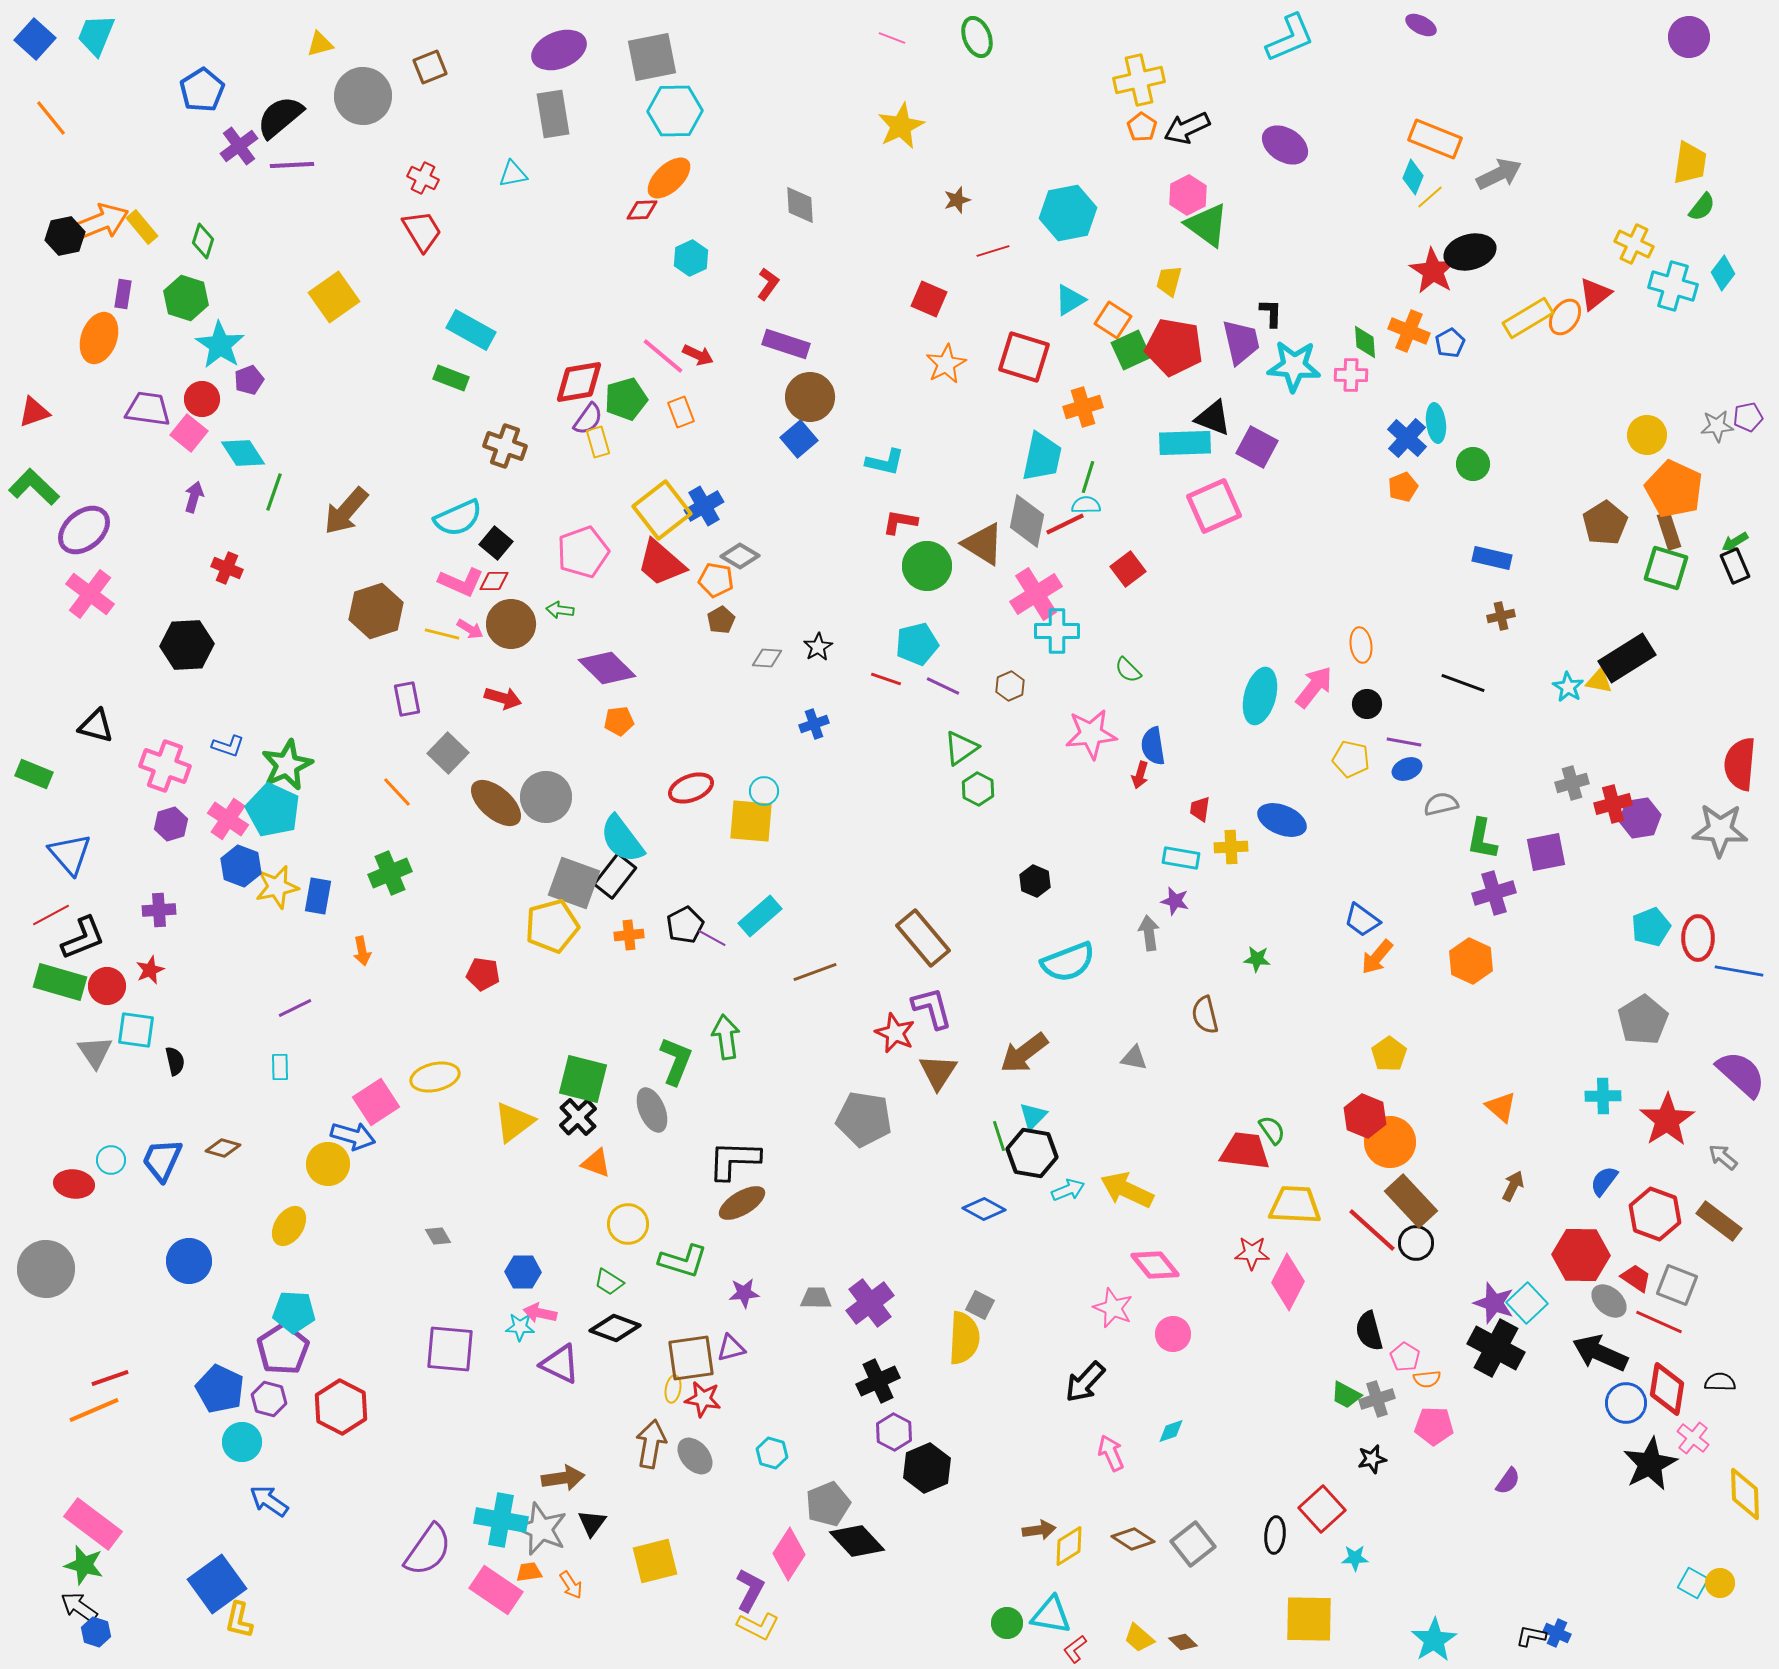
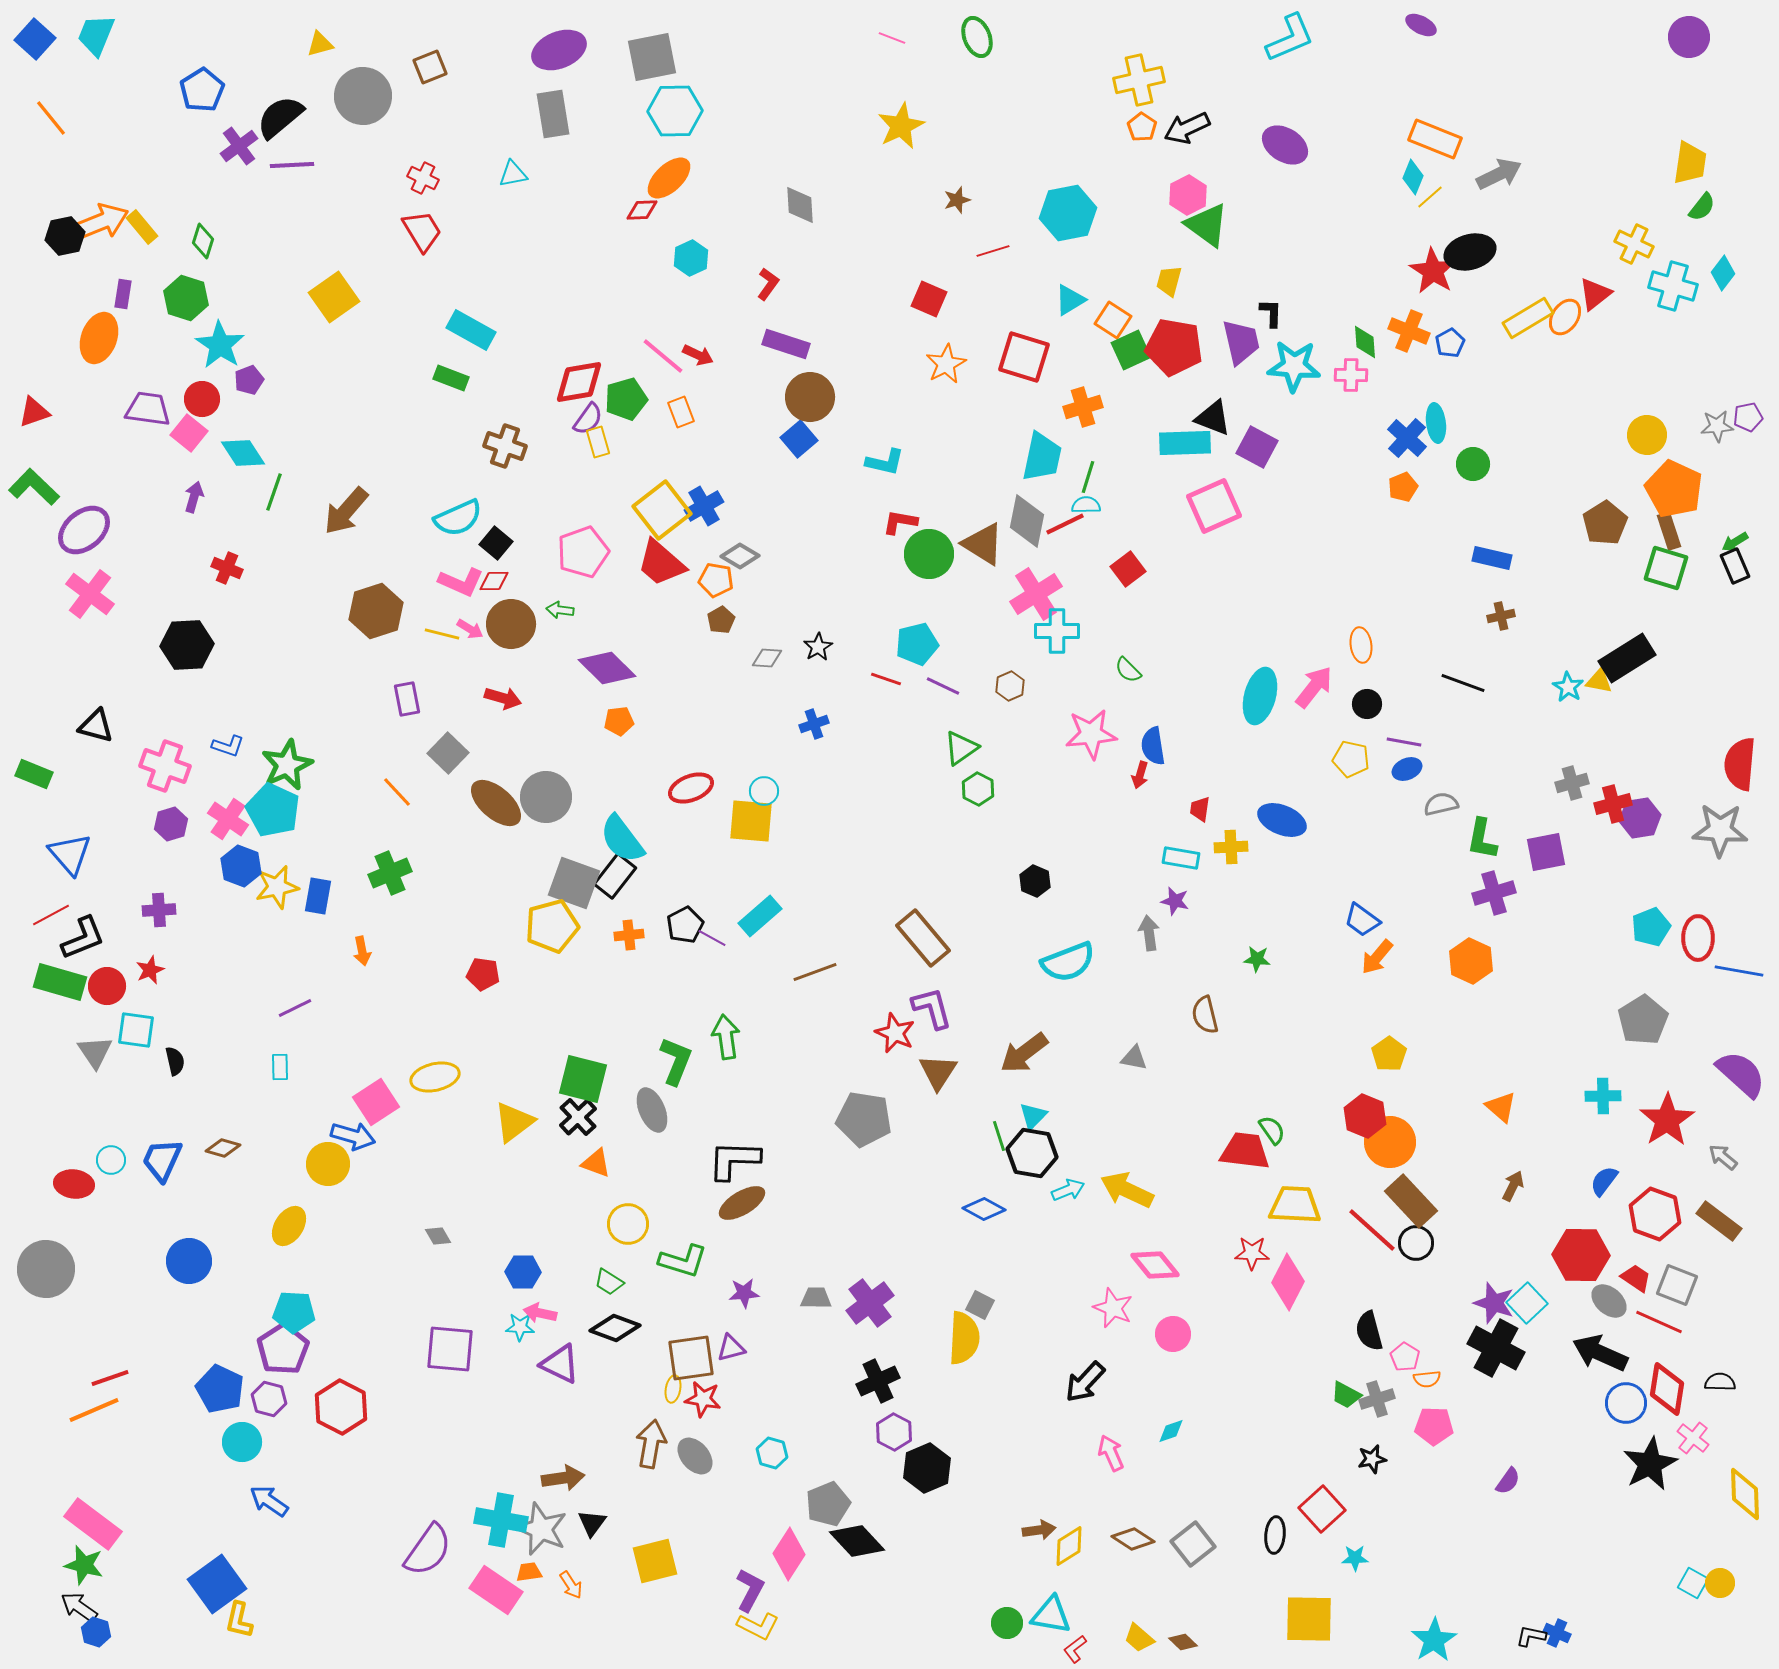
green circle at (927, 566): moved 2 px right, 12 px up
